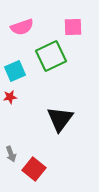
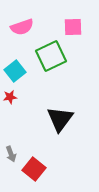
cyan square: rotated 15 degrees counterclockwise
